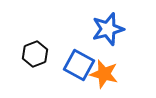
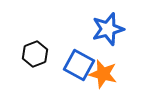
orange star: moved 1 px left
